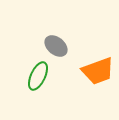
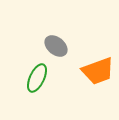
green ellipse: moved 1 px left, 2 px down
